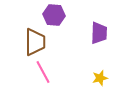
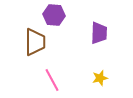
pink line: moved 9 px right, 8 px down
